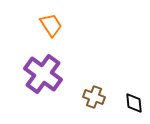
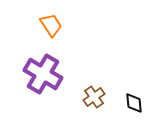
purple cross: rotated 6 degrees counterclockwise
brown cross: rotated 35 degrees clockwise
